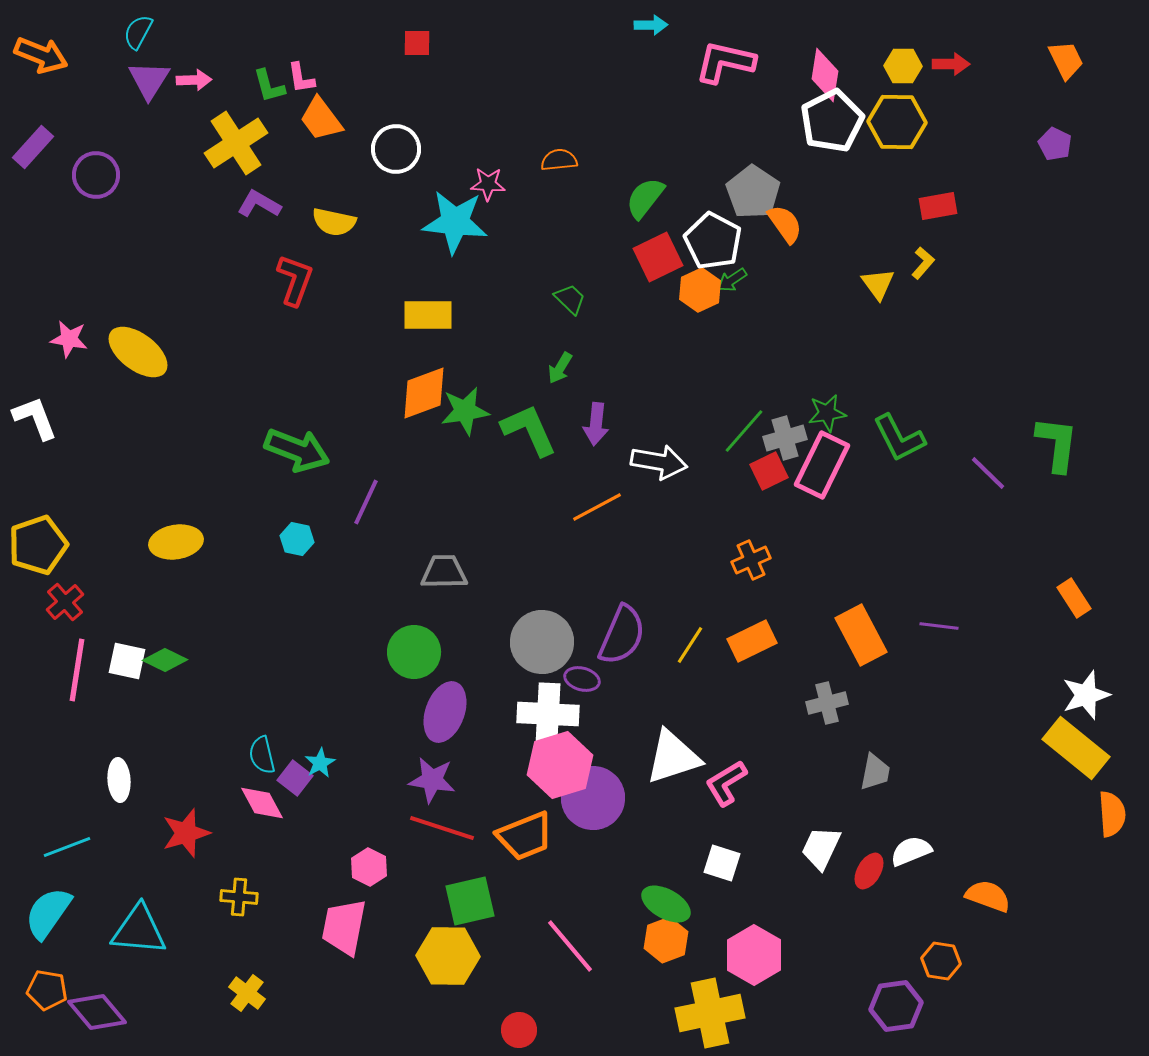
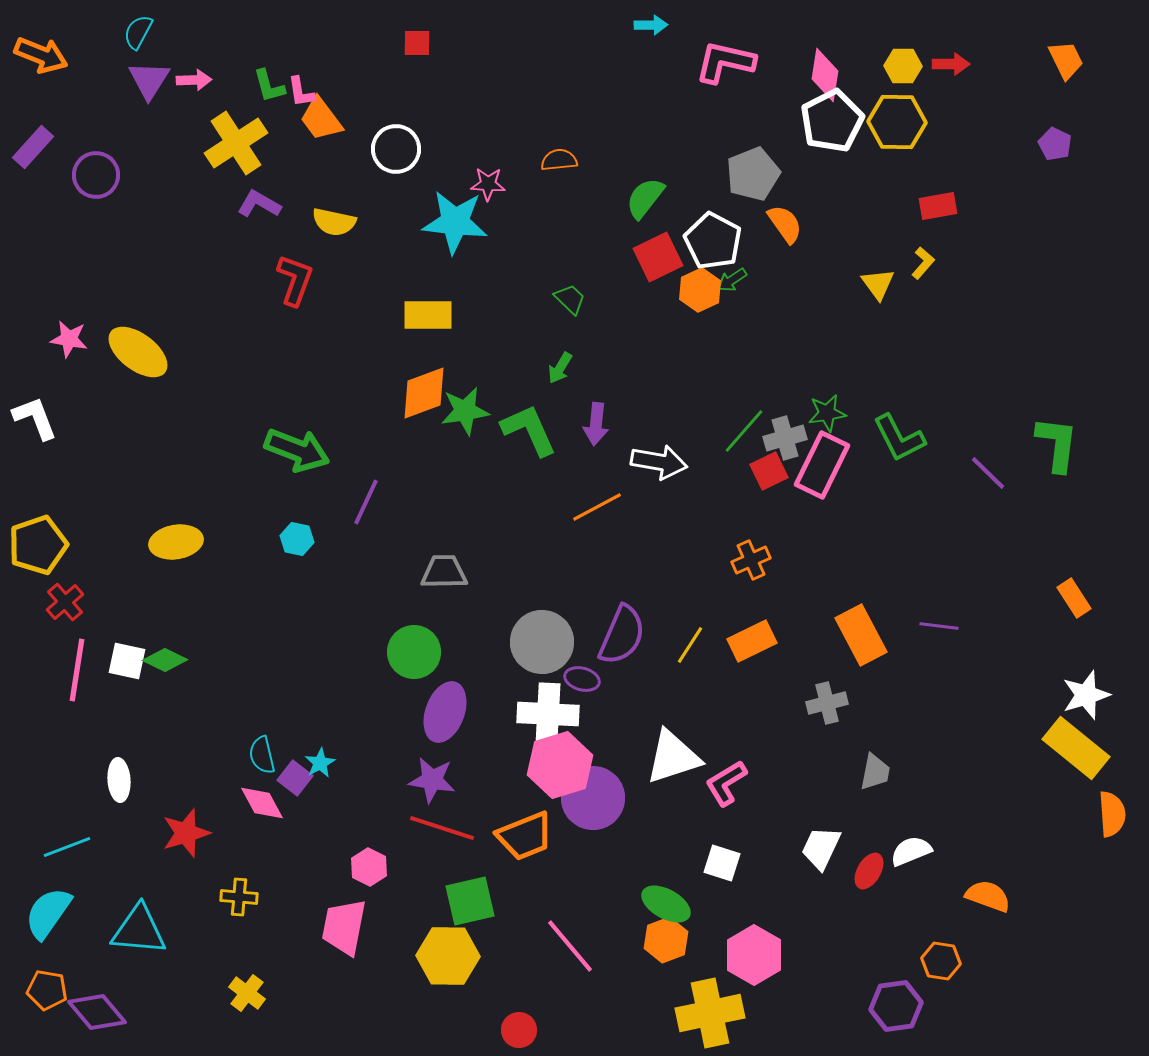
pink L-shape at (301, 78): moved 14 px down
gray pentagon at (753, 192): moved 18 px up; rotated 16 degrees clockwise
